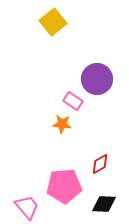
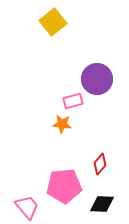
pink rectangle: rotated 48 degrees counterclockwise
red diamond: rotated 20 degrees counterclockwise
black diamond: moved 2 px left
